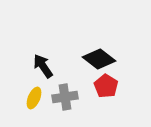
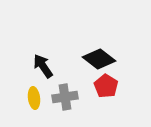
yellow ellipse: rotated 30 degrees counterclockwise
